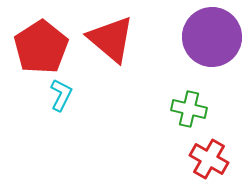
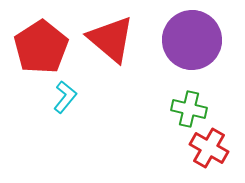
purple circle: moved 20 px left, 3 px down
cyan L-shape: moved 4 px right, 2 px down; rotated 12 degrees clockwise
red cross: moved 11 px up
